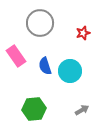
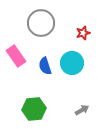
gray circle: moved 1 px right
cyan circle: moved 2 px right, 8 px up
